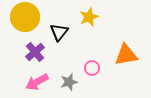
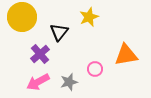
yellow circle: moved 3 px left
purple cross: moved 5 px right, 2 px down
pink circle: moved 3 px right, 1 px down
pink arrow: moved 1 px right
